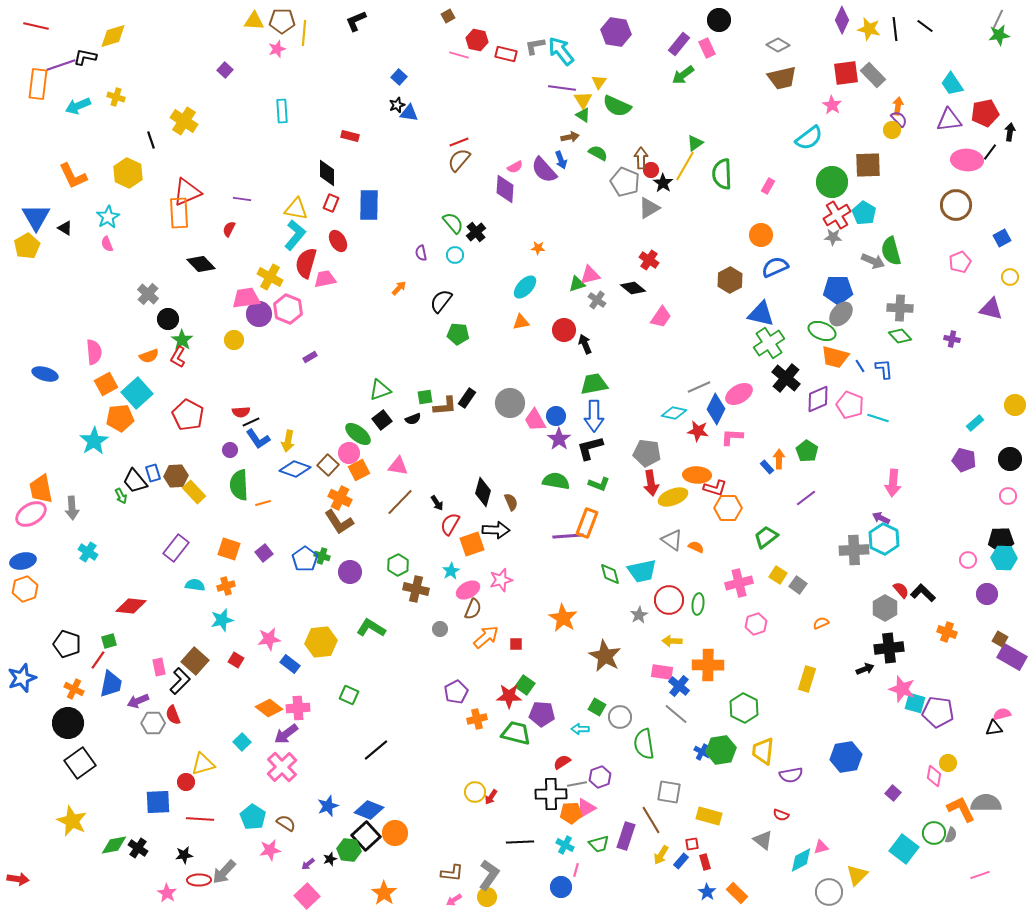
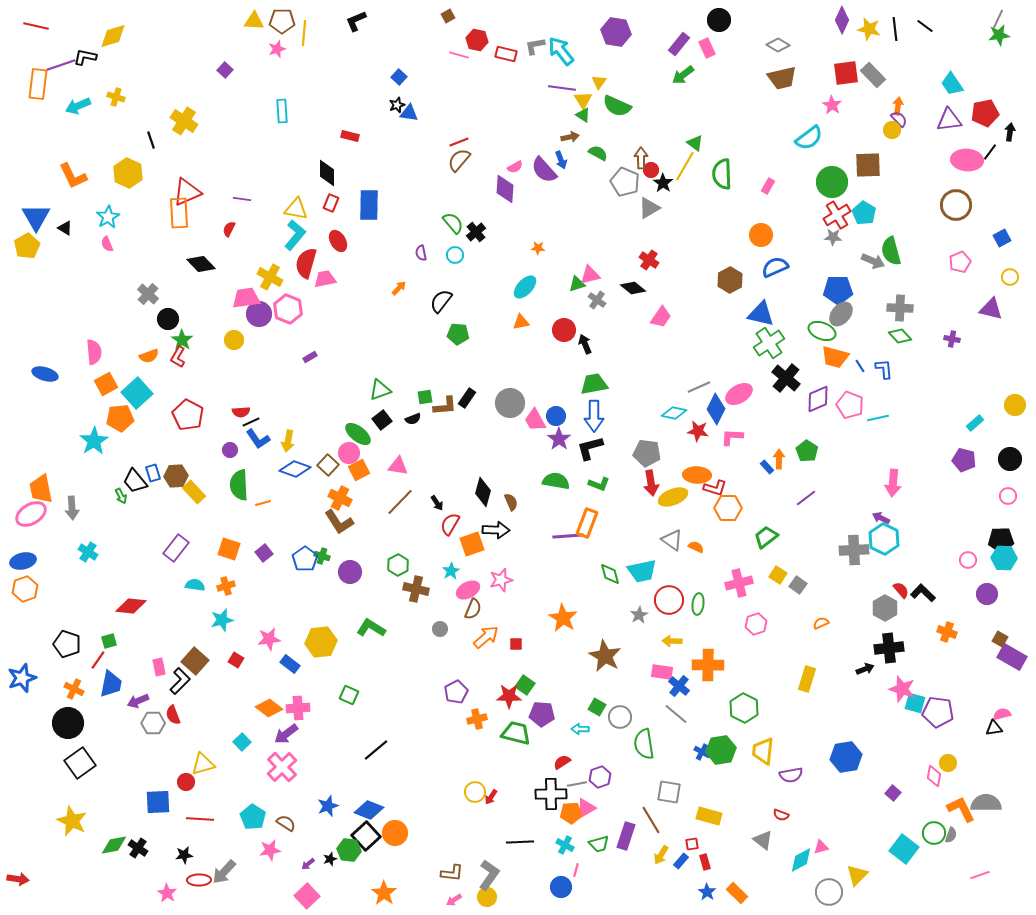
green triangle at (695, 143): rotated 48 degrees counterclockwise
cyan line at (878, 418): rotated 30 degrees counterclockwise
